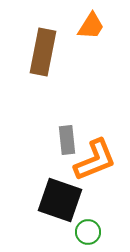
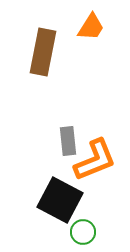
orange trapezoid: moved 1 px down
gray rectangle: moved 1 px right, 1 px down
black square: rotated 9 degrees clockwise
green circle: moved 5 px left
